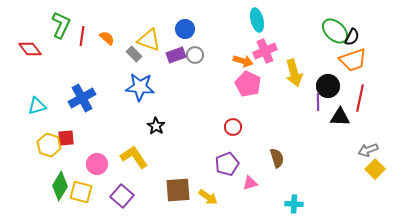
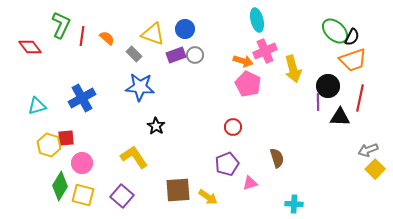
yellow triangle at (149, 40): moved 4 px right, 6 px up
red diamond at (30, 49): moved 2 px up
yellow arrow at (294, 73): moved 1 px left, 4 px up
pink circle at (97, 164): moved 15 px left, 1 px up
yellow square at (81, 192): moved 2 px right, 3 px down
